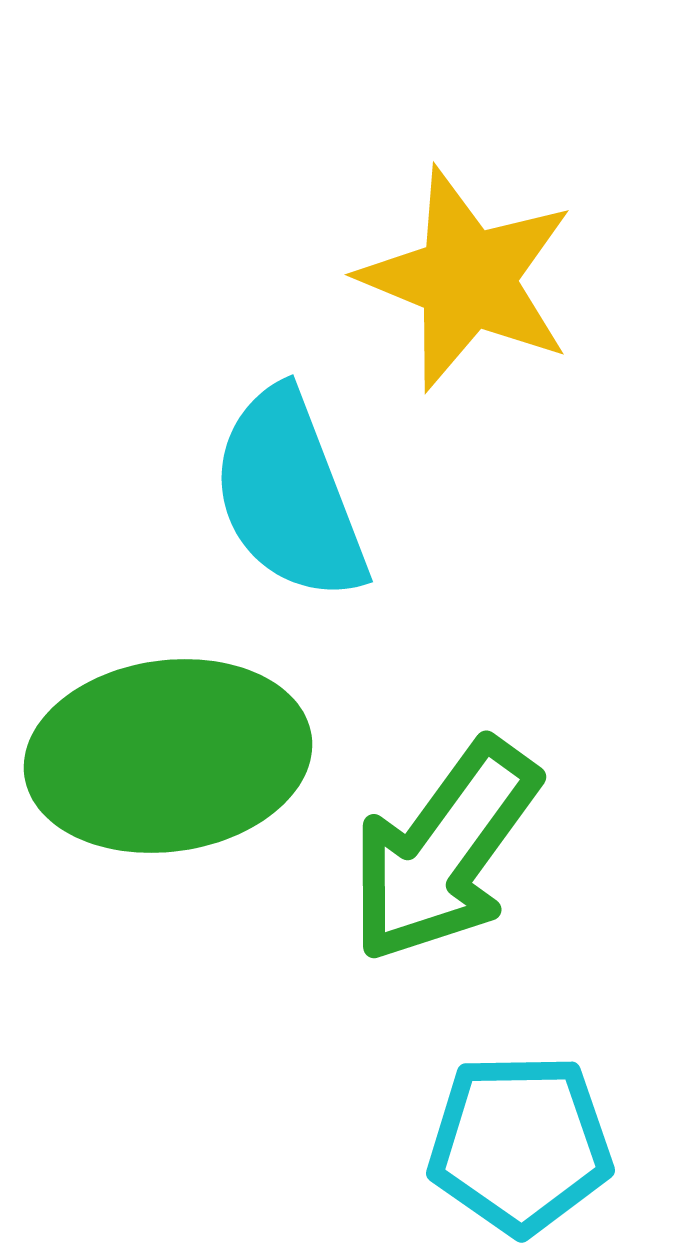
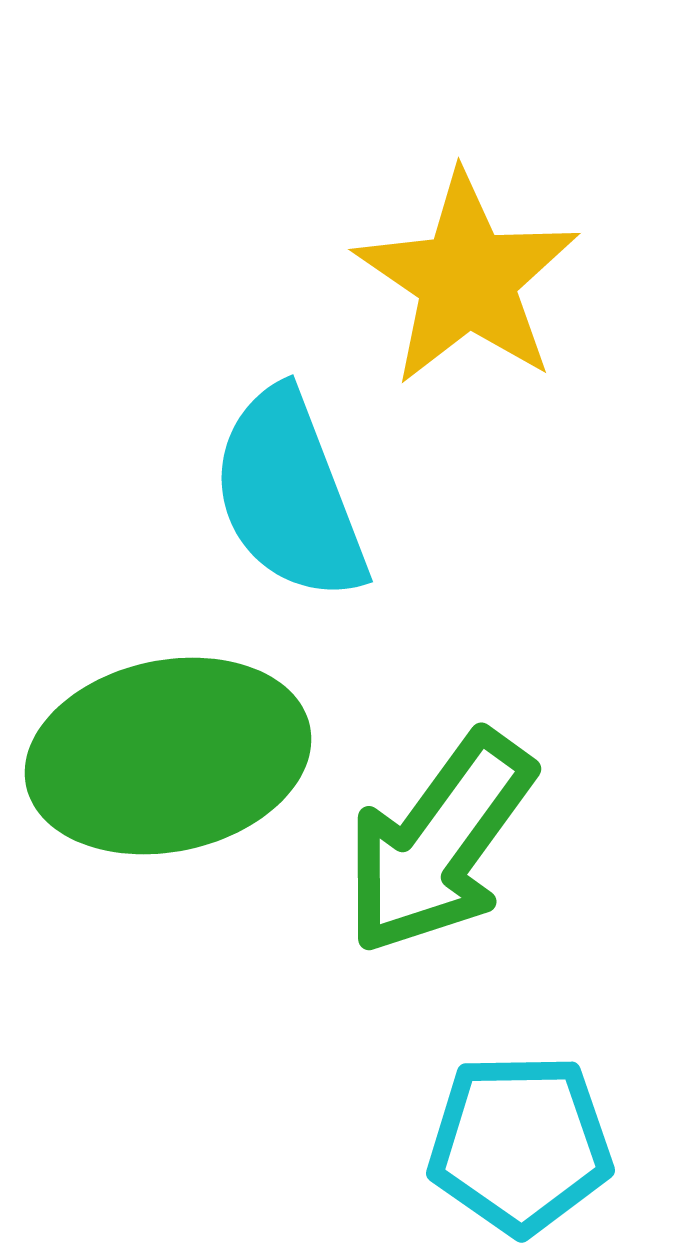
yellow star: rotated 12 degrees clockwise
green ellipse: rotated 4 degrees counterclockwise
green arrow: moved 5 px left, 8 px up
